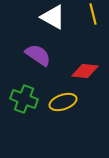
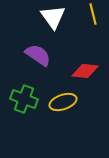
white triangle: rotated 24 degrees clockwise
